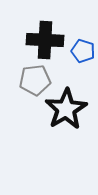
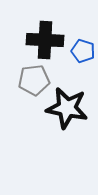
gray pentagon: moved 1 px left
black star: moved 1 px right, 1 px up; rotated 30 degrees counterclockwise
